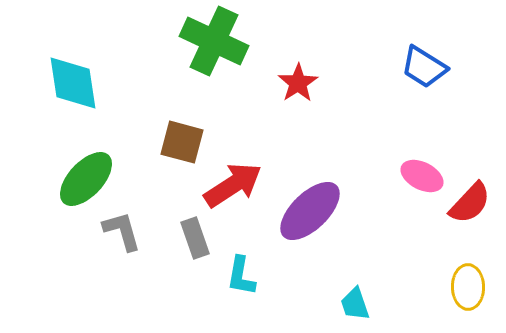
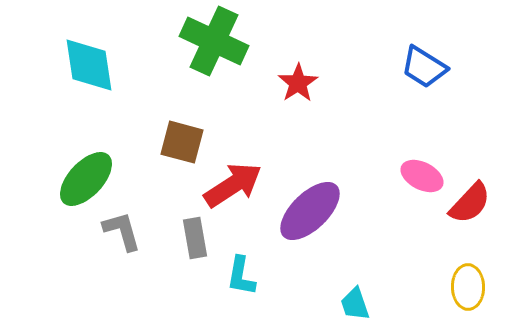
cyan diamond: moved 16 px right, 18 px up
gray rectangle: rotated 9 degrees clockwise
